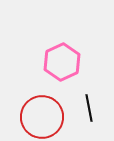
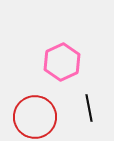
red circle: moved 7 px left
